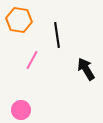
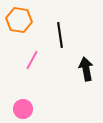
black line: moved 3 px right
black arrow: rotated 20 degrees clockwise
pink circle: moved 2 px right, 1 px up
